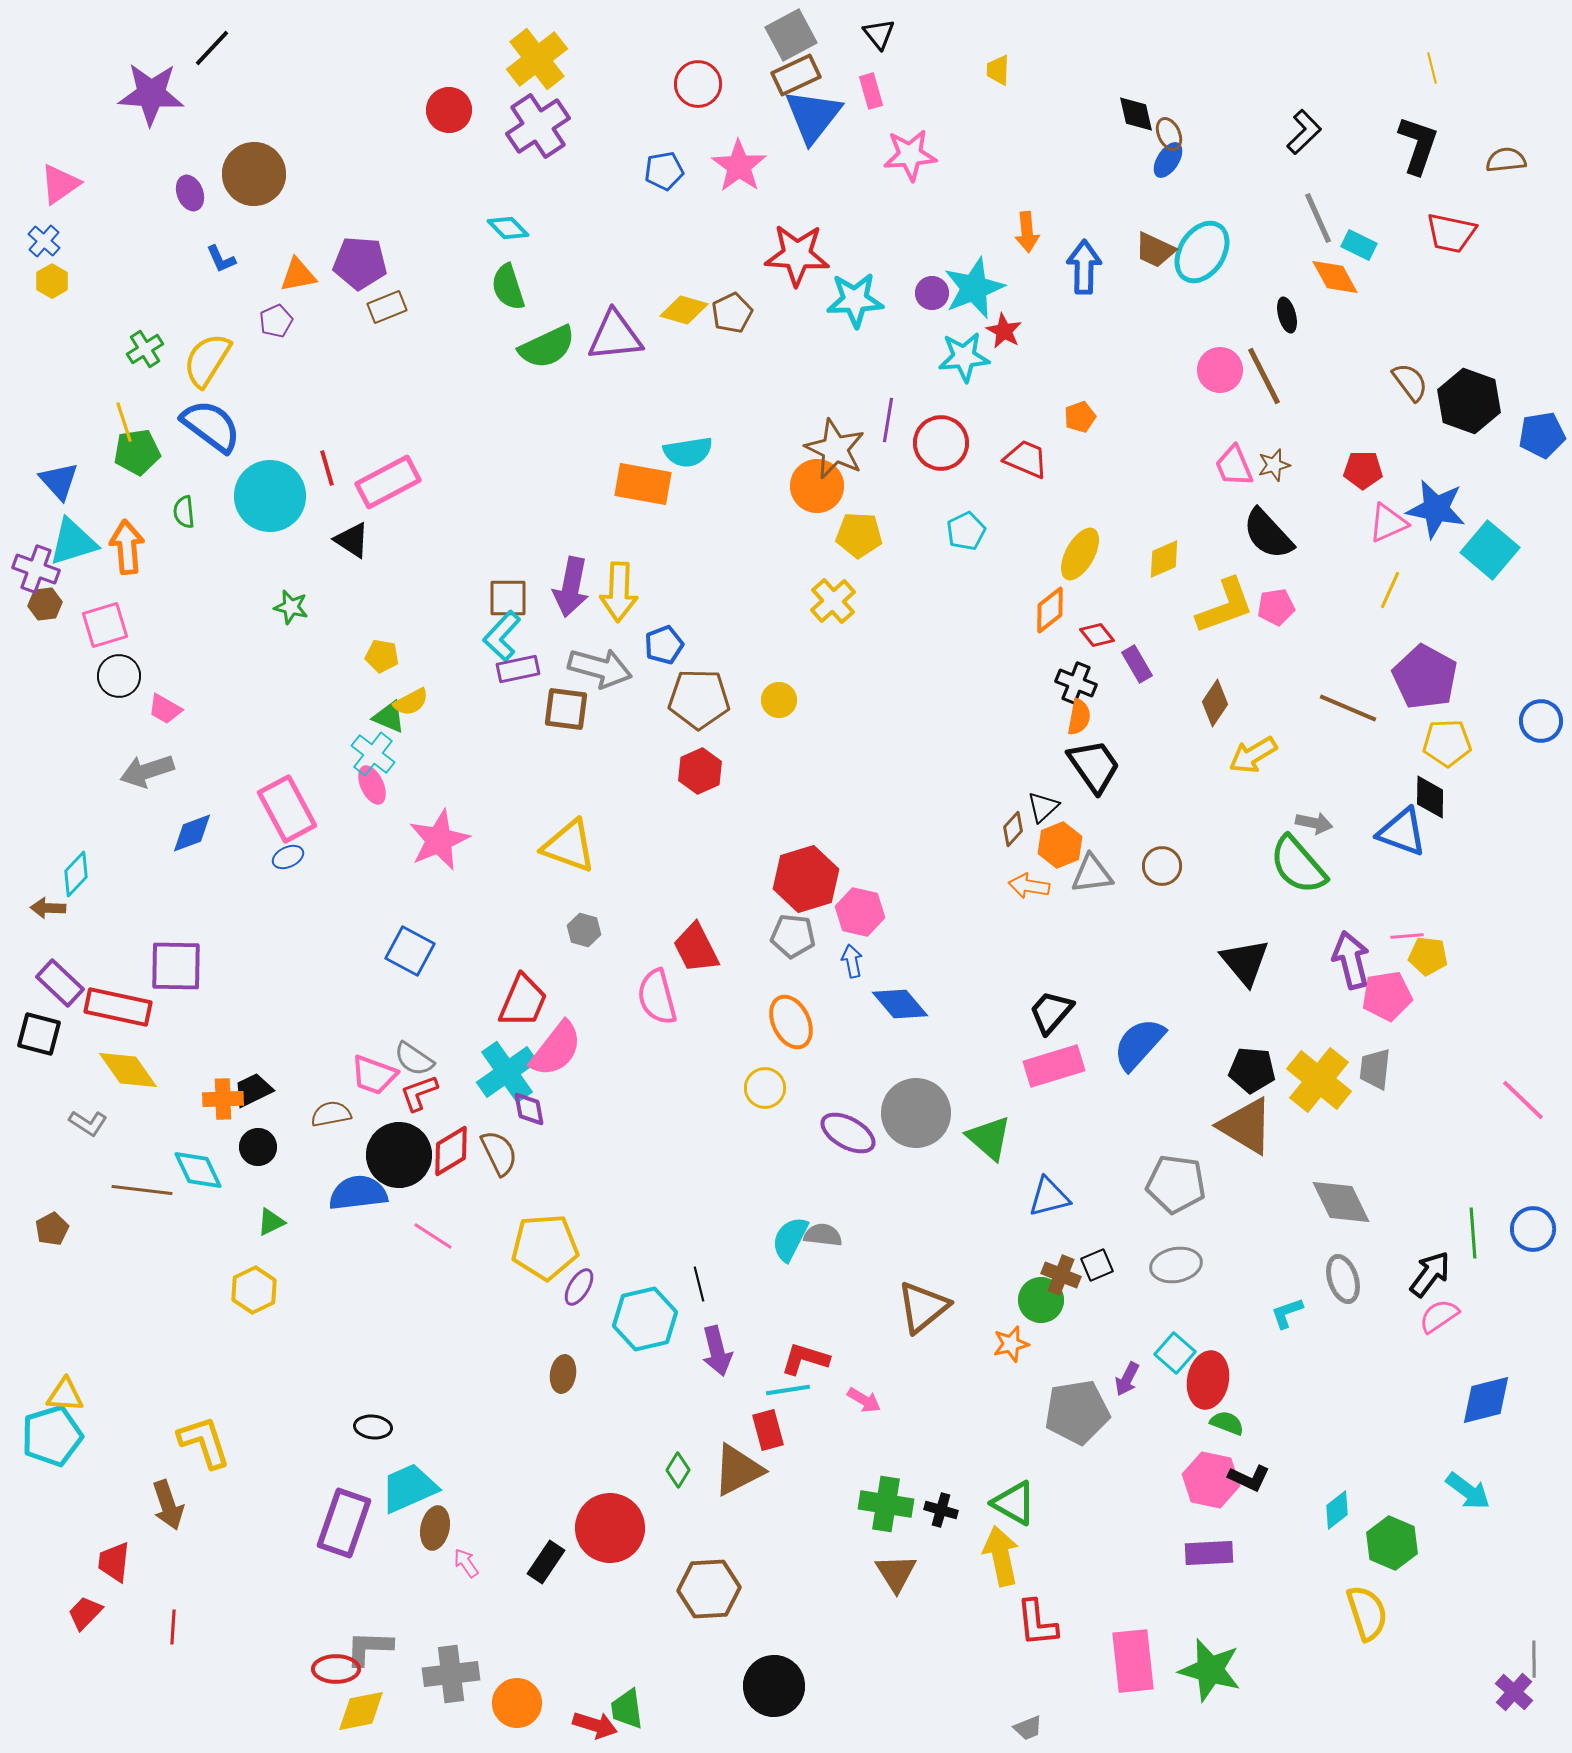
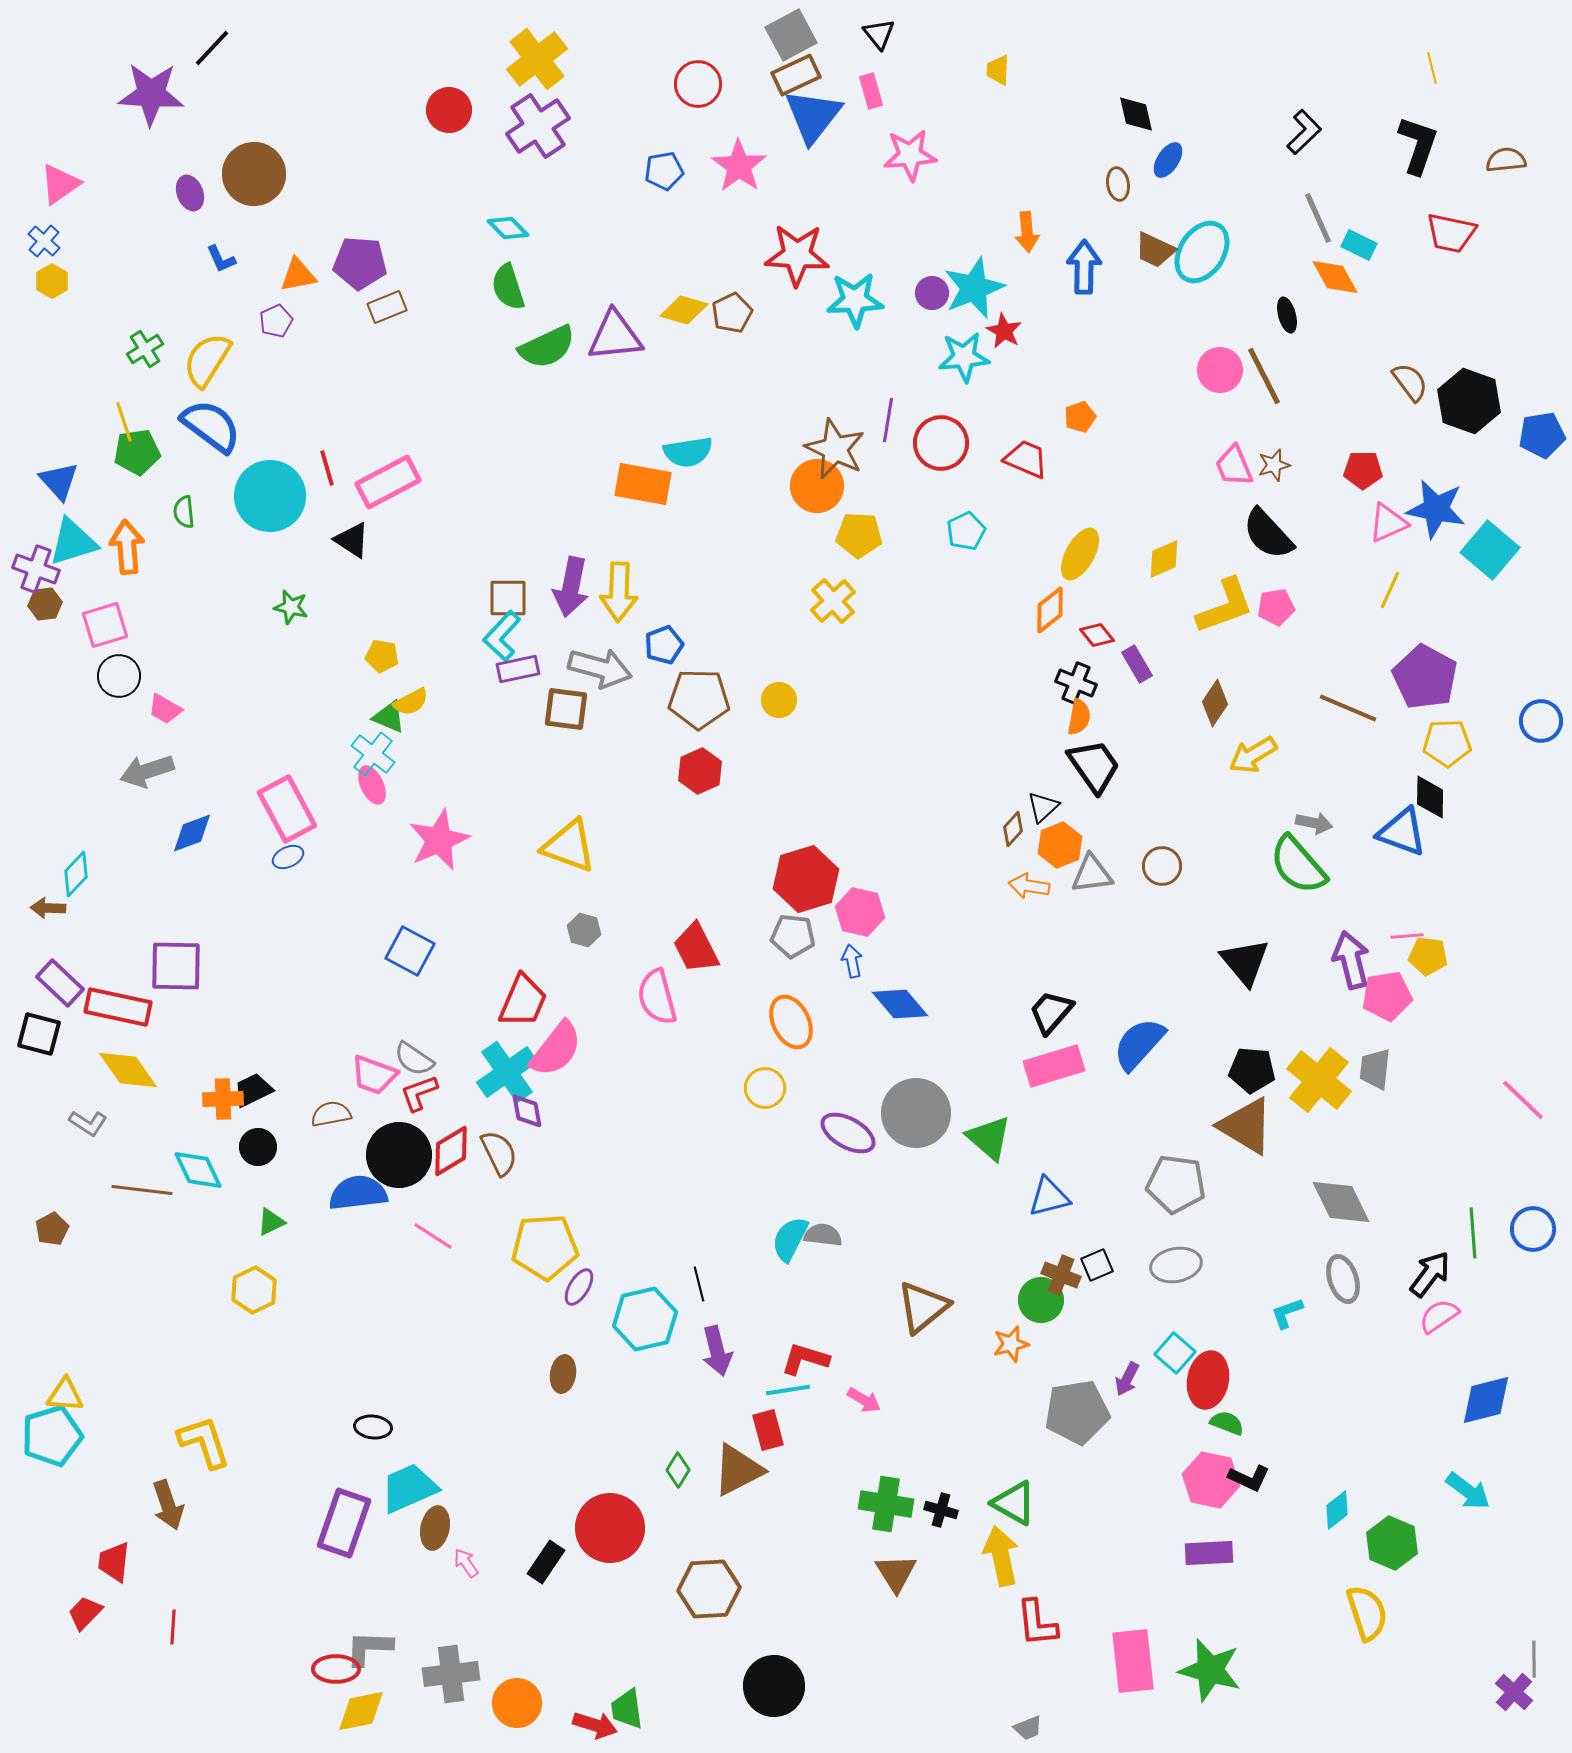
brown ellipse at (1169, 134): moved 51 px left, 50 px down; rotated 16 degrees clockwise
purple diamond at (529, 1109): moved 2 px left, 2 px down
